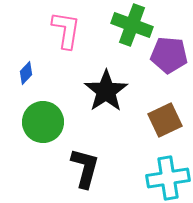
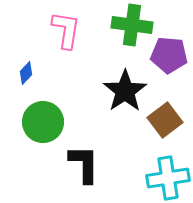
green cross: rotated 12 degrees counterclockwise
black star: moved 19 px right
brown square: rotated 12 degrees counterclockwise
black L-shape: moved 1 px left, 4 px up; rotated 15 degrees counterclockwise
